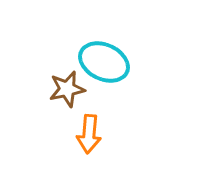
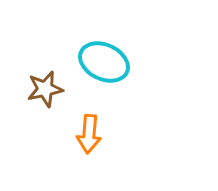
brown star: moved 22 px left
